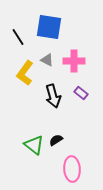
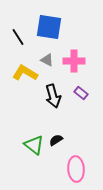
yellow L-shape: rotated 85 degrees clockwise
pink ellipse: moved 4 px right
